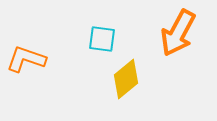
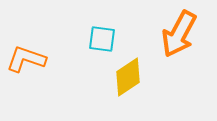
orange arrow: moved 1 px right, 1 px down
yellow diamond: moved 2 px right, 2 px up; rotated 6 degrees clockwise
